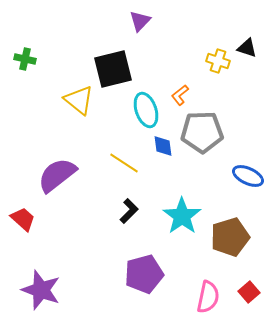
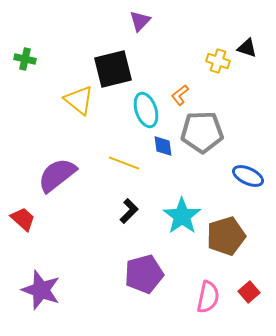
yellow line: rotated 12 degrees counterclockwise
brown pentagon: moved 4 px left, 1 px up
